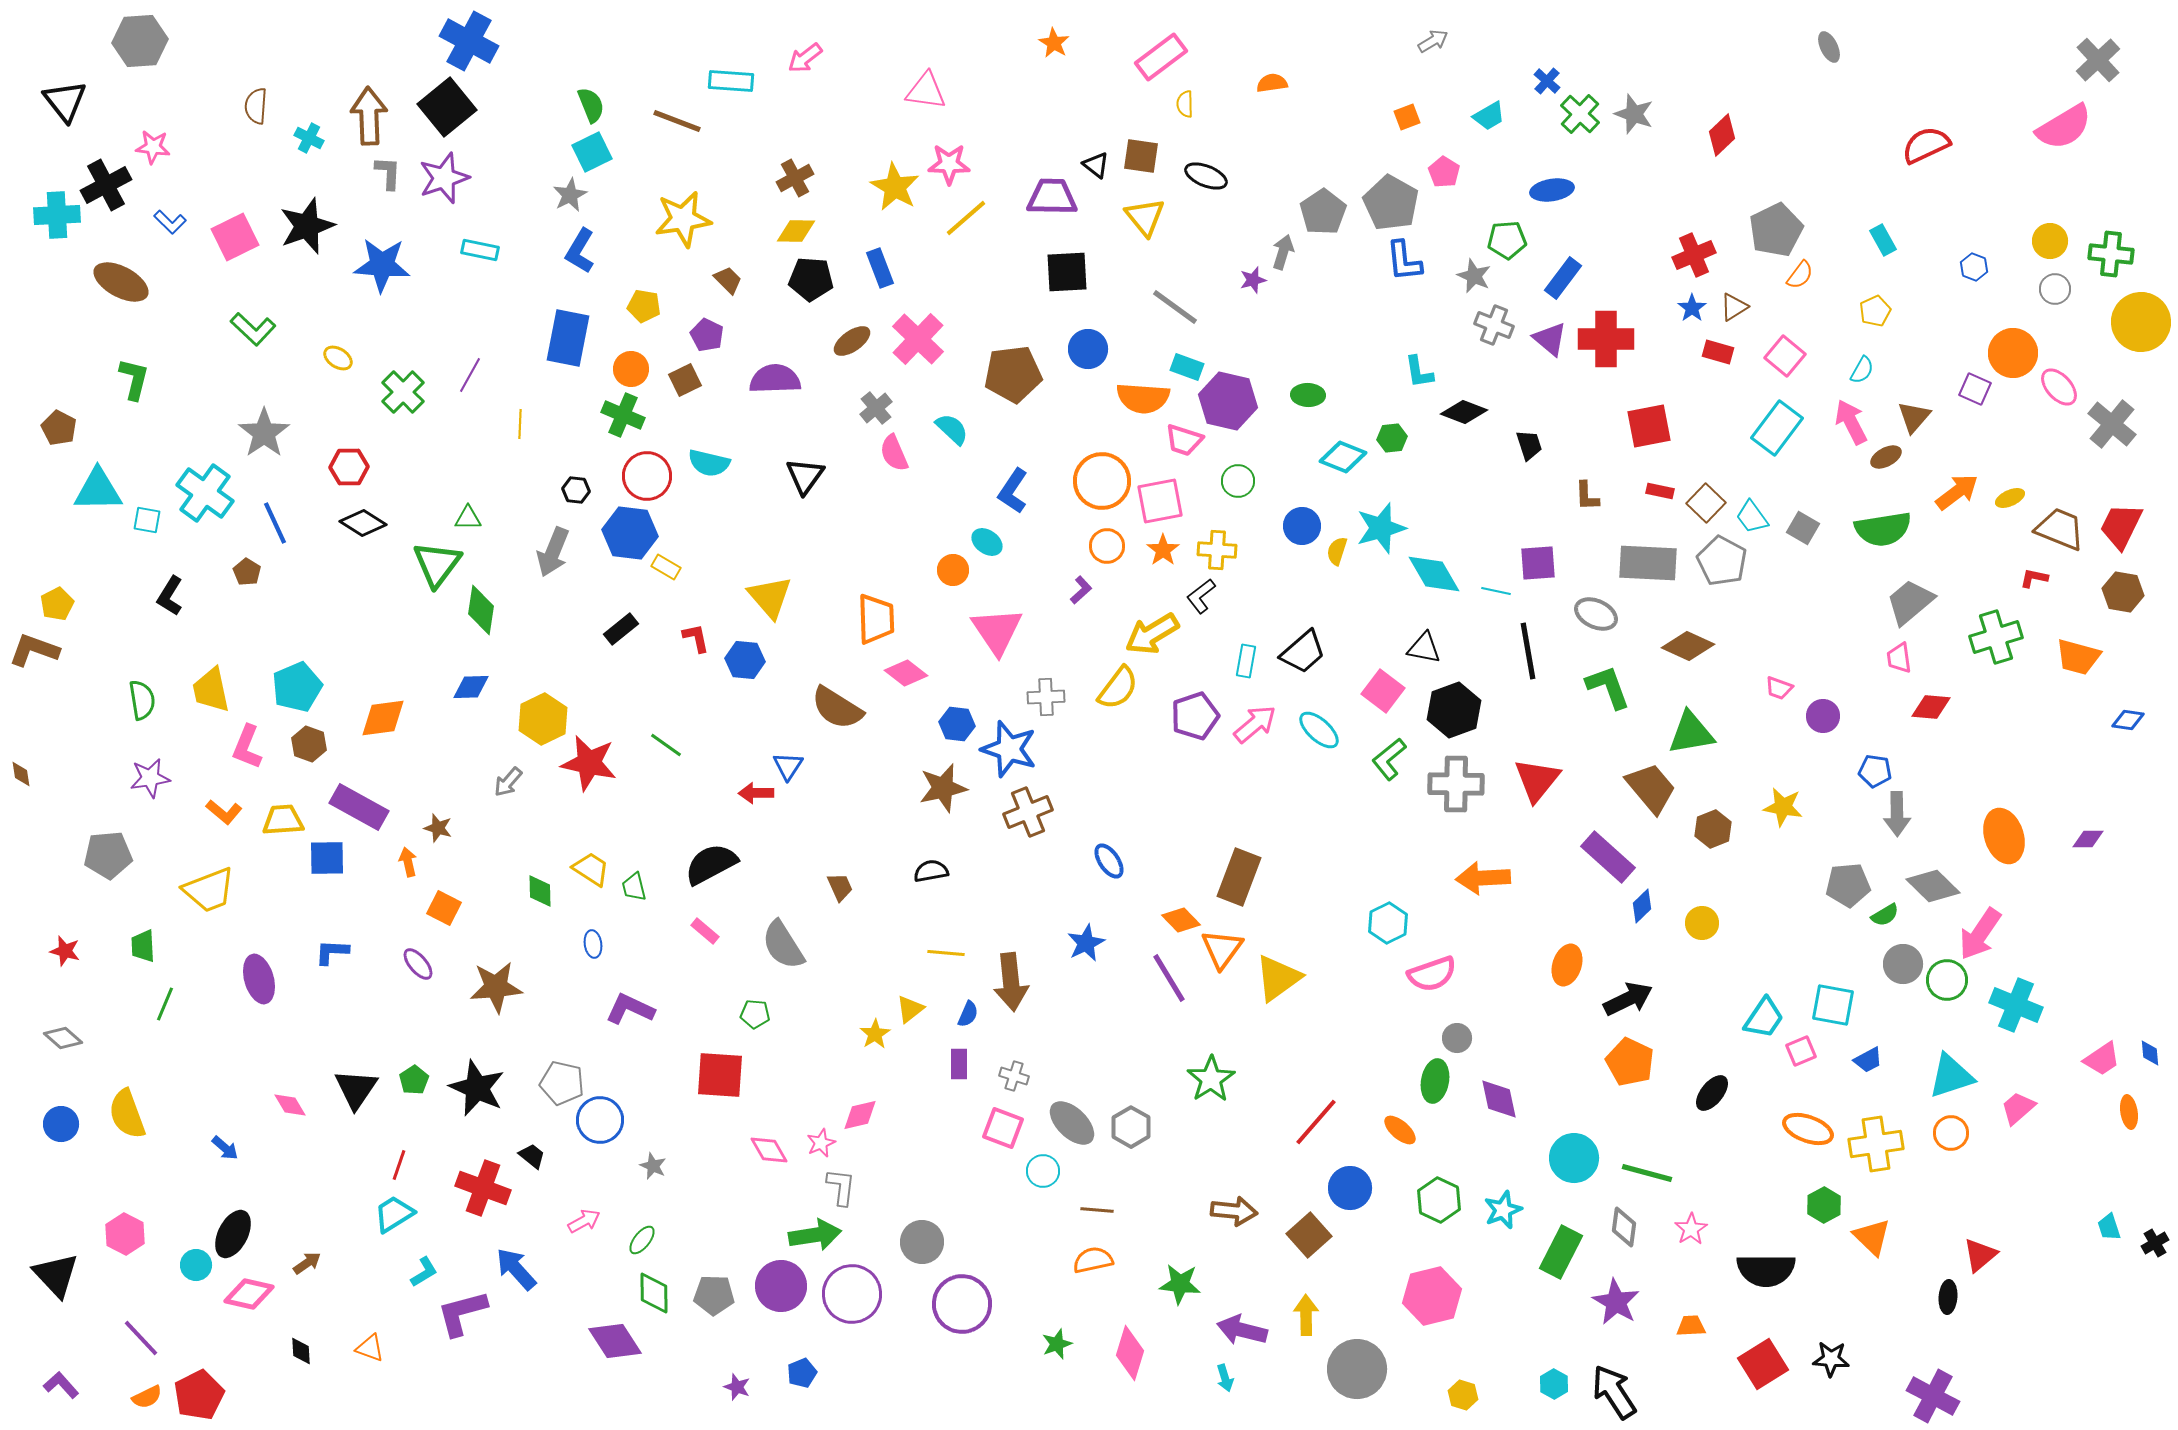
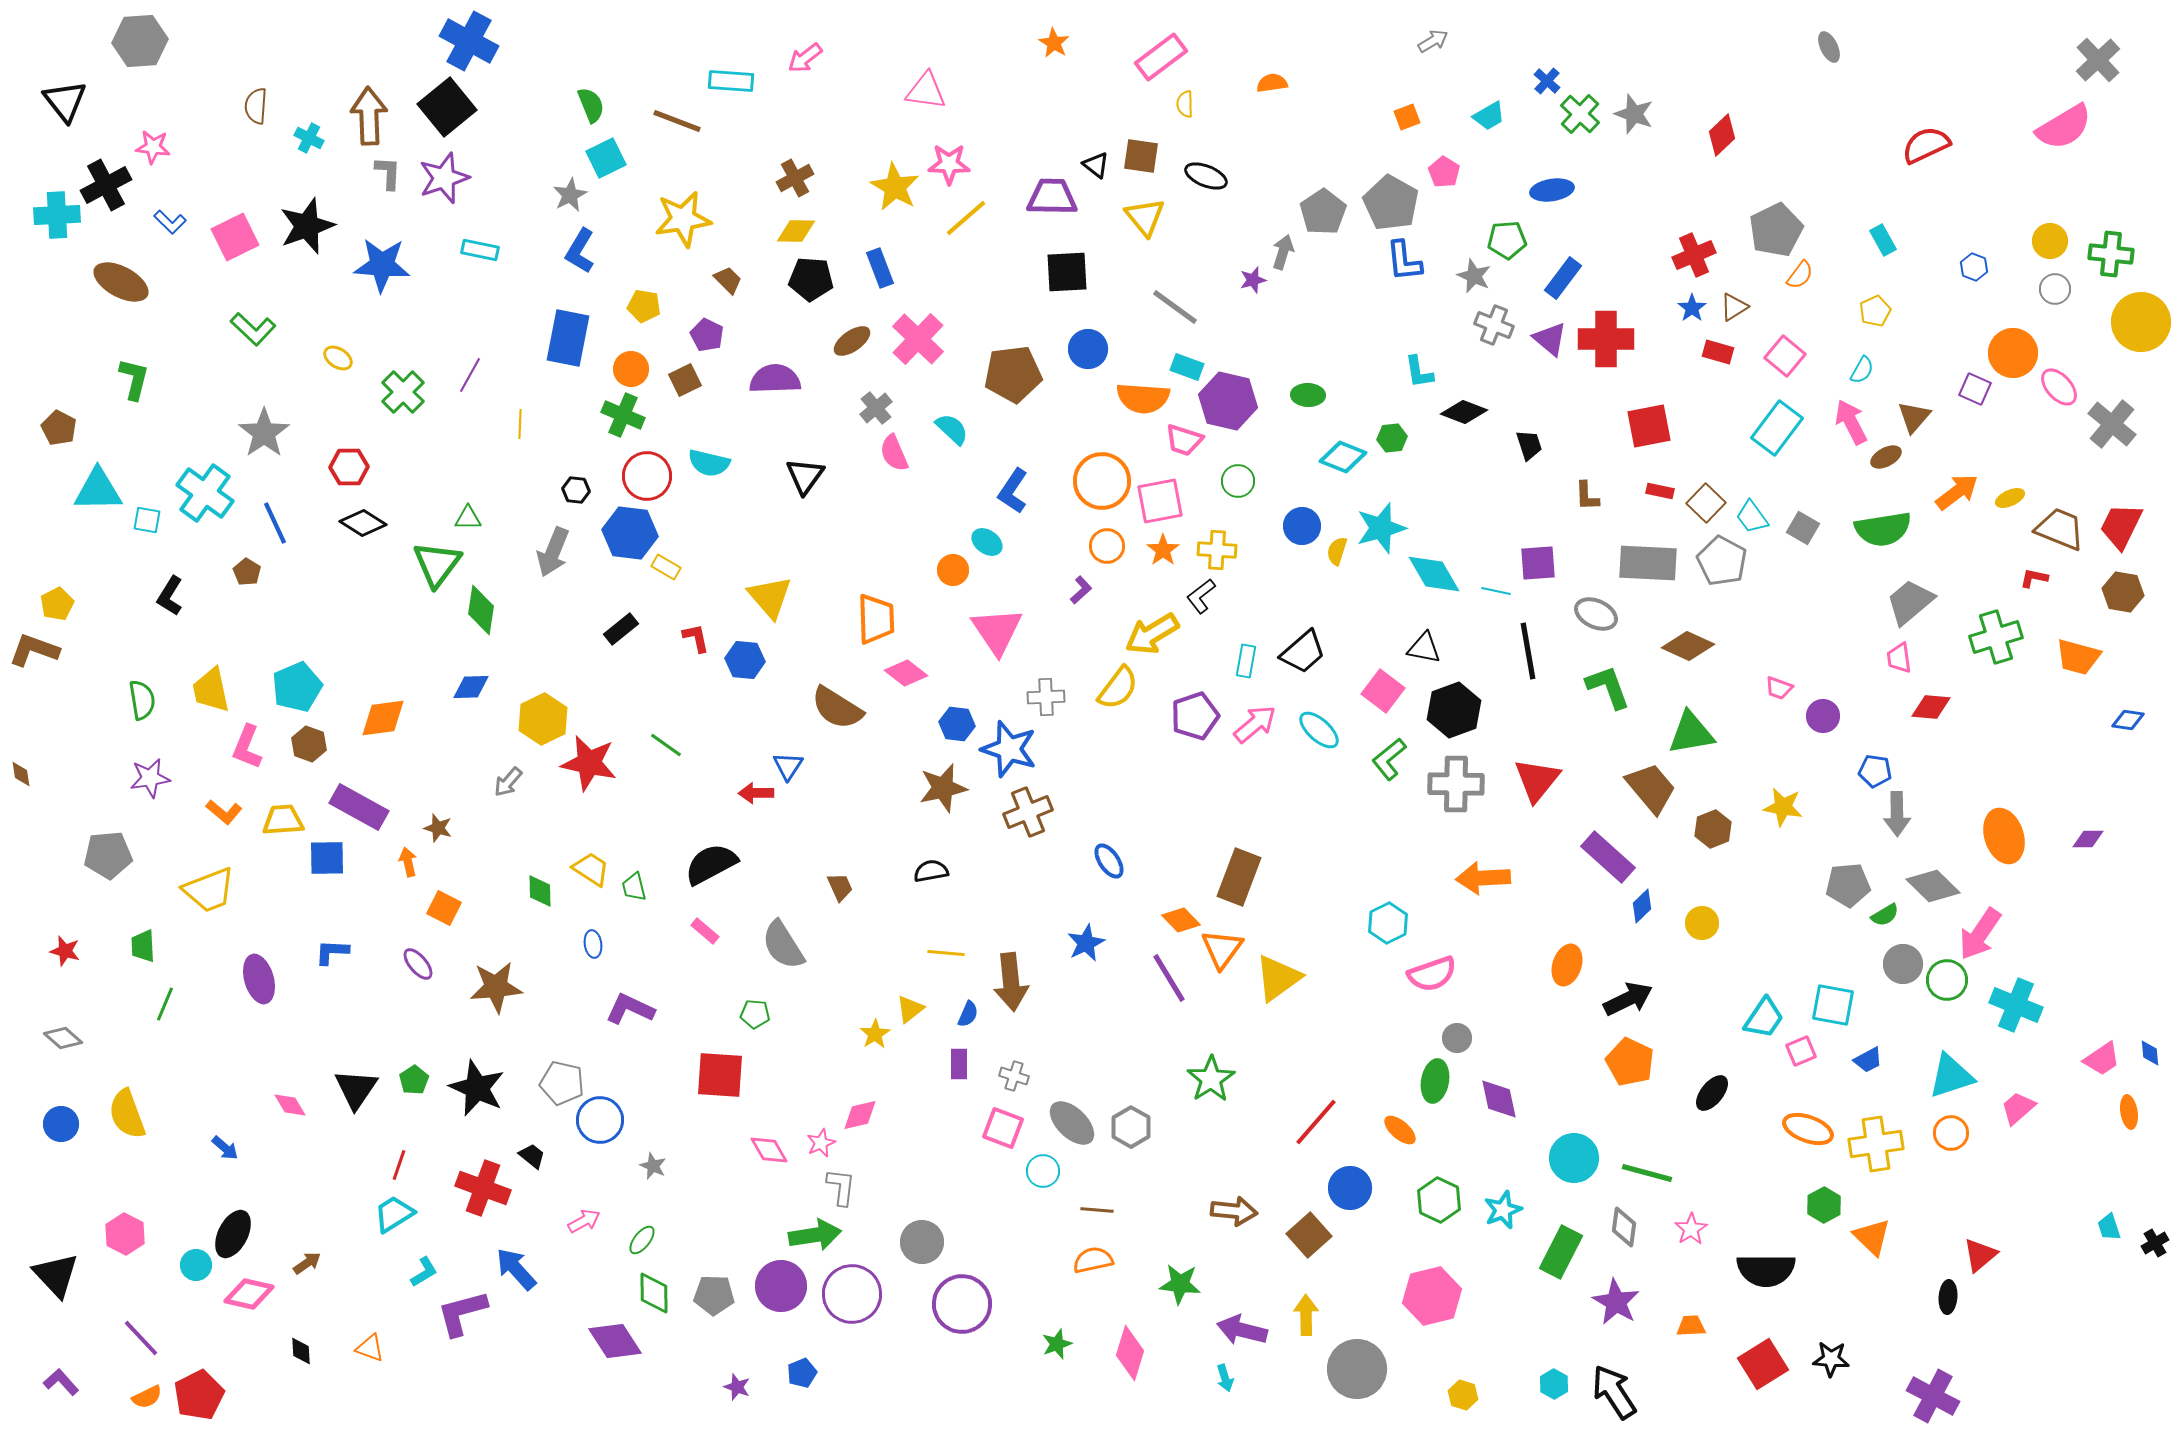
cyan square at (592, 152): moved 14 px right, 6 px down
purple L-shape at (61, 1385): moved 3 px up
